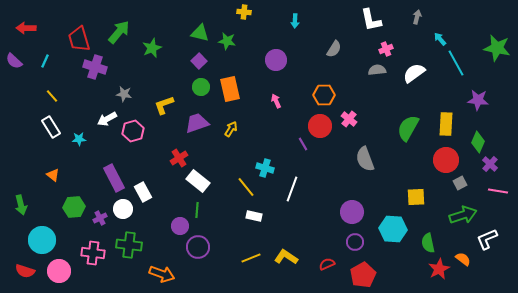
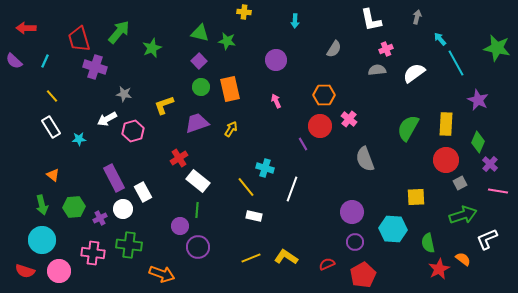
purple star at (478, 100): rotated 20 degrees clockwise
green arrow at (21, 205): moved 21 px right
